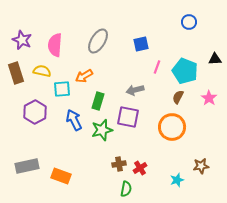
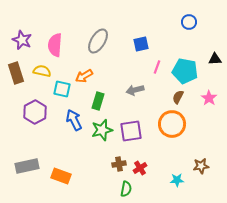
cyan pentagon: rotated 10 degrees counterclockwise
cyan square: rotated 18 degrees clockwise
purple square: moved 3 px right, 14 px down; rotated 20 degrees counterclockwise
orange circle: moved 3 px up
cyan star: rotated 16 degrees clockwise
